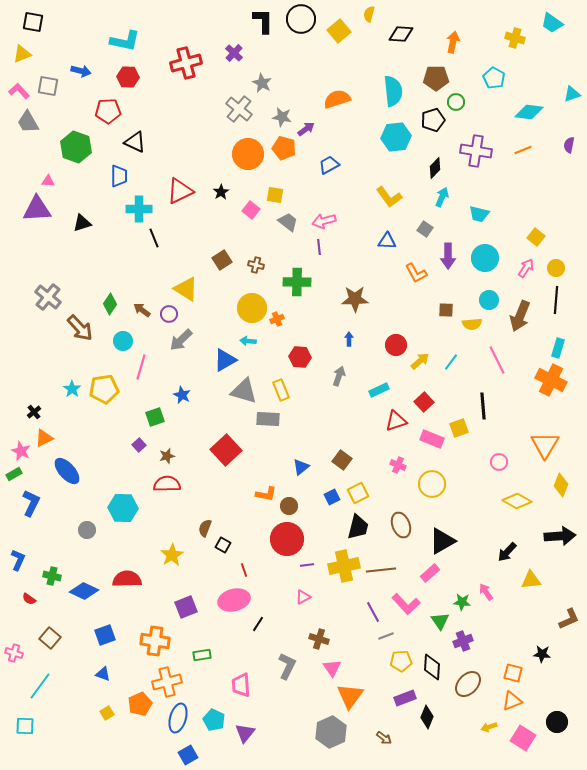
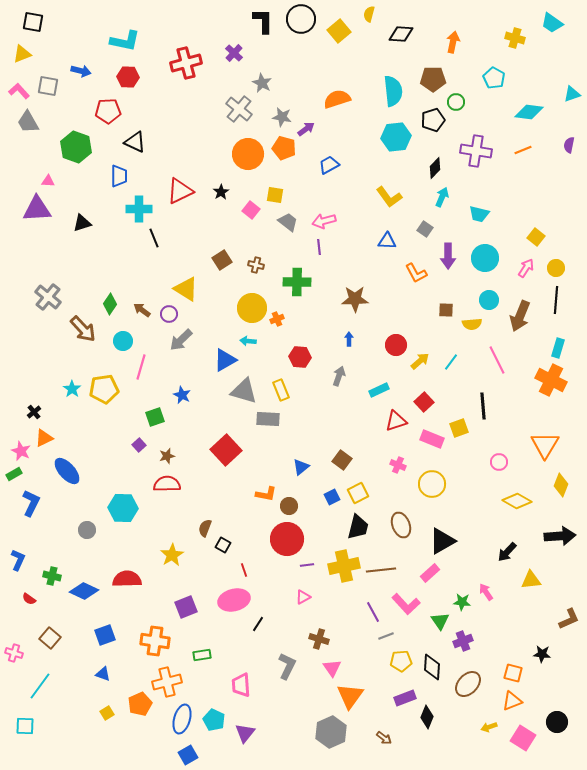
brown pentagon at (436, 78): moved 3 px left, 1 px down
brown arrow at (80, 328): moved 3 px right, 1 px down
blue ellipse at (178, 718): moved 4 px right, 1 px down
